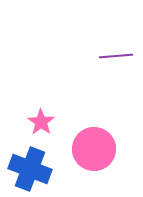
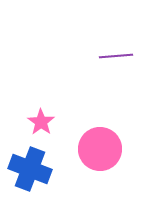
pink circle: moved 6 px right
